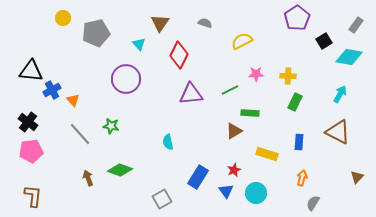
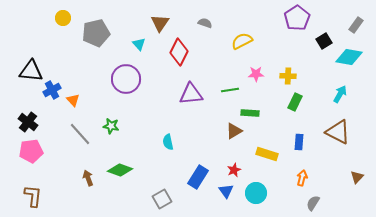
red diamond at (179, 55): moved 3 px up
green line at (230, 90): rotated 18 degrees clockwise
